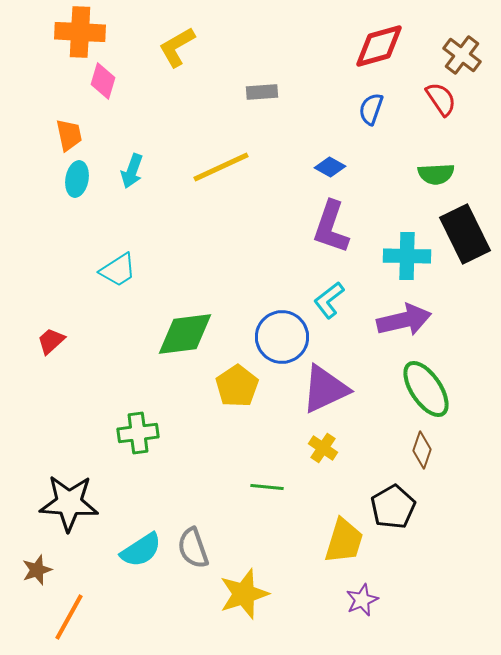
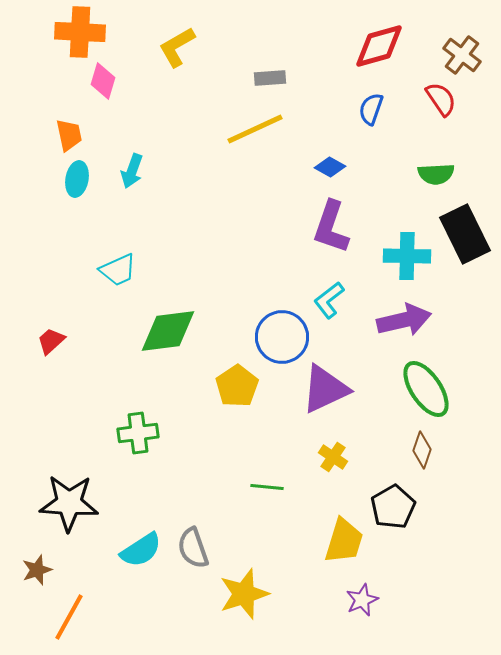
gray rectangle: moved 8 px right, 14 px up
yellow line: moved 34 px right, 38 px up
cyan trapezoid: rotated 9 degrees clockwise
green diamond: moved 17 px left, 3 px up
yellow cross: moved 10 px right, 9 px down
